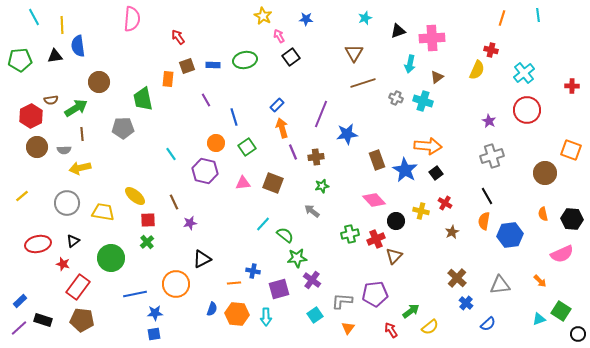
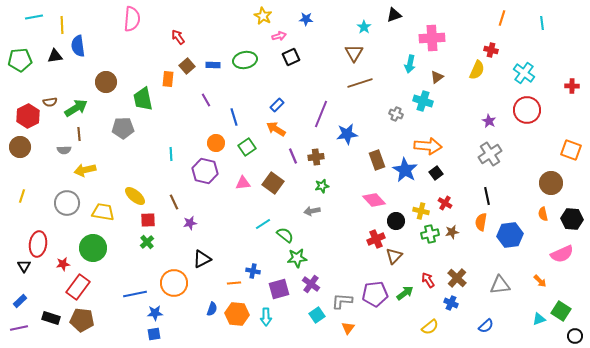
cyan line at (538, 15): moved 4 px right, 8 px down
cyan line at (34, 17): rotated 72 degrees counterclockwise
cyan star at (365, 18): moved 1 px left, 9 px down; rotated 16 degrees counterclockwise
black triangle at (398, 31): moved 4 px left, 16 px up
pink arrow at (279, 36): rotated 104 degrees clockwise
black square at (291, 57): rotated 12 degrees clockwise
brown square at (187, 66): rotated 21 degrees counterclockwise
cyan cross at (524, 73): rotated 15 degrees counterclockwise
brown circle at (99, 82): moved 7 px right
brown line at (363, 83): moved 3 px left
gray cross at (396, 98): moved 16 px down
brown semicircle at (51, 100): moved 1 px left, 2 px down
red hexagon at (31, 116): moved 3 px left
orange arrow at (282, 128): moved 6 px left, 1 px down; rotated 42 degrees counterclockwise
brown line at (82, 134): moved 3 px left
brown circle at (37, 147): moved 17 px left
purple line at (293, 152): moved 4 px down
cyan line at (171, 154): rotated 32 degrees clockwise
gray cross at (492, 156): moved 2 px left, 2 px up; rotated 15 degrees counterclockwise
yellow arrow at (80, 168): moved 5 px right, 2 px down
brown circle at (545, 173): moved 6 px right, 10 px down
brown square at (273, 183): rotated 15 degrees clockwise
yellow line at (22, 196): rotated 32 degrees counterclockwise
black line at (487, 196): rotated 18 degrees clockwise
gray arrow at (312, 211): rotated 49 degrees counterclockwise
orange semicircle at (484, 221): moved 3 px left, 1 px down
cyan line at (263, 224): rotated 14 degrees clockwise
brown star at (452, 232): rotated 16 degrees clockwise
green cross at (350, 234): moved 80 px right
black triangle at (73, 241): moved 49 px left, 25 px down; rotated 24 degrees counterclockwise
red ellipse at (38, 244): rotated 70 degrees counterclockwise
green circle at (111, 258): moved 18 px left, 10 px up
red star at (63, 264): rotated 24 degrees counterclockwise
purple cross at (312, 280): moved 1 px left, 4 px down
orange circle at (176, 284): moved 2 px left, 1 px up
blue cross at (466, 303): moved 15 px left; rotated 16 degrees counterclockwise
green arrow at (411, 311): moved 6 px left, 18 px up
cyan square at (315, 315): moved 2 px right
black rectangle at (43, 320): moved 8 px right, 2 px up
blue semicircle at (488, 324): moved 2 px left, 2 px down
purple line at (19, 328): rotated 30 degrees clockwise
red arrow at (391, 330): moved 37 px right, 50 px up
black circle at (578, 334): moved 3 px left, 2 px down
